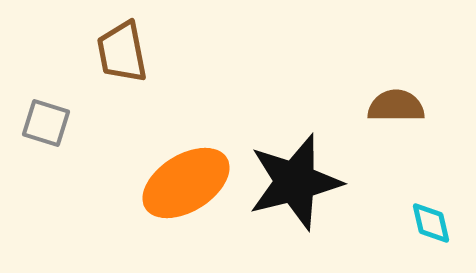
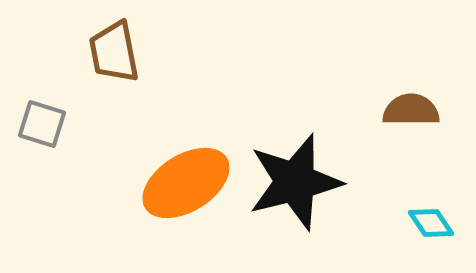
brown trapezoid: moved 8 px left
brown semicircle: moved 15 px right, 4 px down
gray square: moved 4 px left, 1 px down
cyan diamond: rotated 21 degrees counterclockwise
